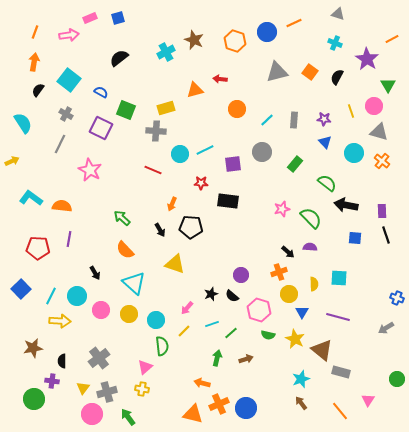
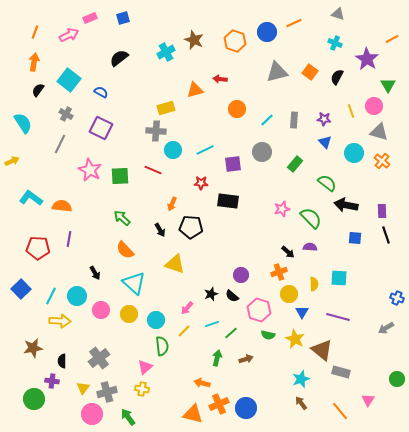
blue square at (118, 18): moved 5 px right
pink arrow at (69, 35): rotated 18 degrees counterclockwise
green square at (126, 110): moved 6 px left, 66 px down; rotated 24 degrees counterclockwise
cyan circle at (180, 154): moved 7 px left, 4 px up
